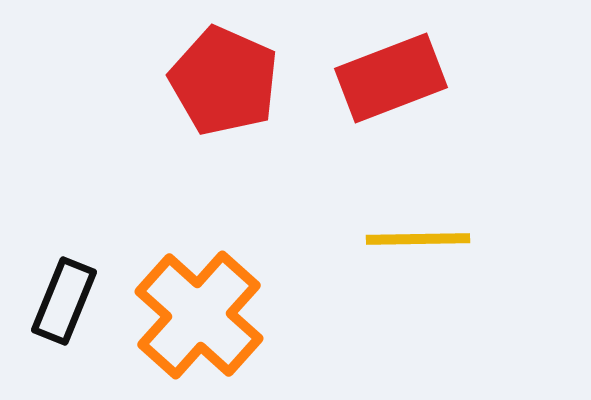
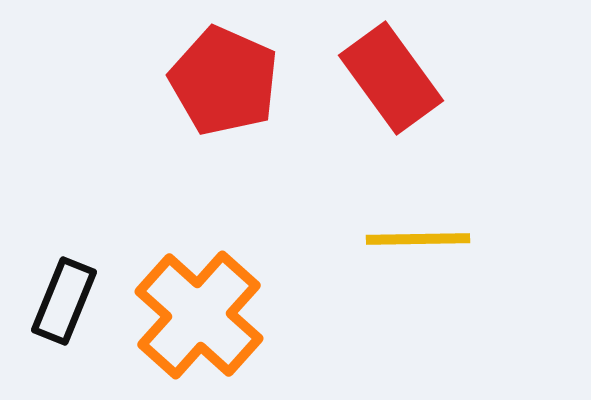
red rectangle: rotated 75 degrees clockwise
